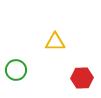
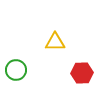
red hexagon: moved 5 px up
